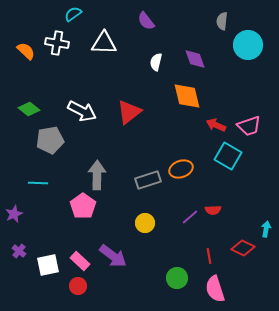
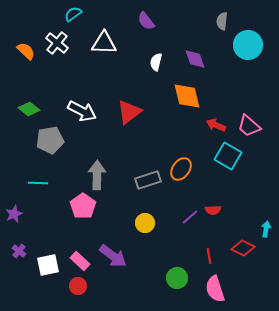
white cross: rotated 30 degrees clockwise
pink trapezoid: rotated 60 degrees clockwise
orange ellipse: rotated 35 degrees counterclockwise
